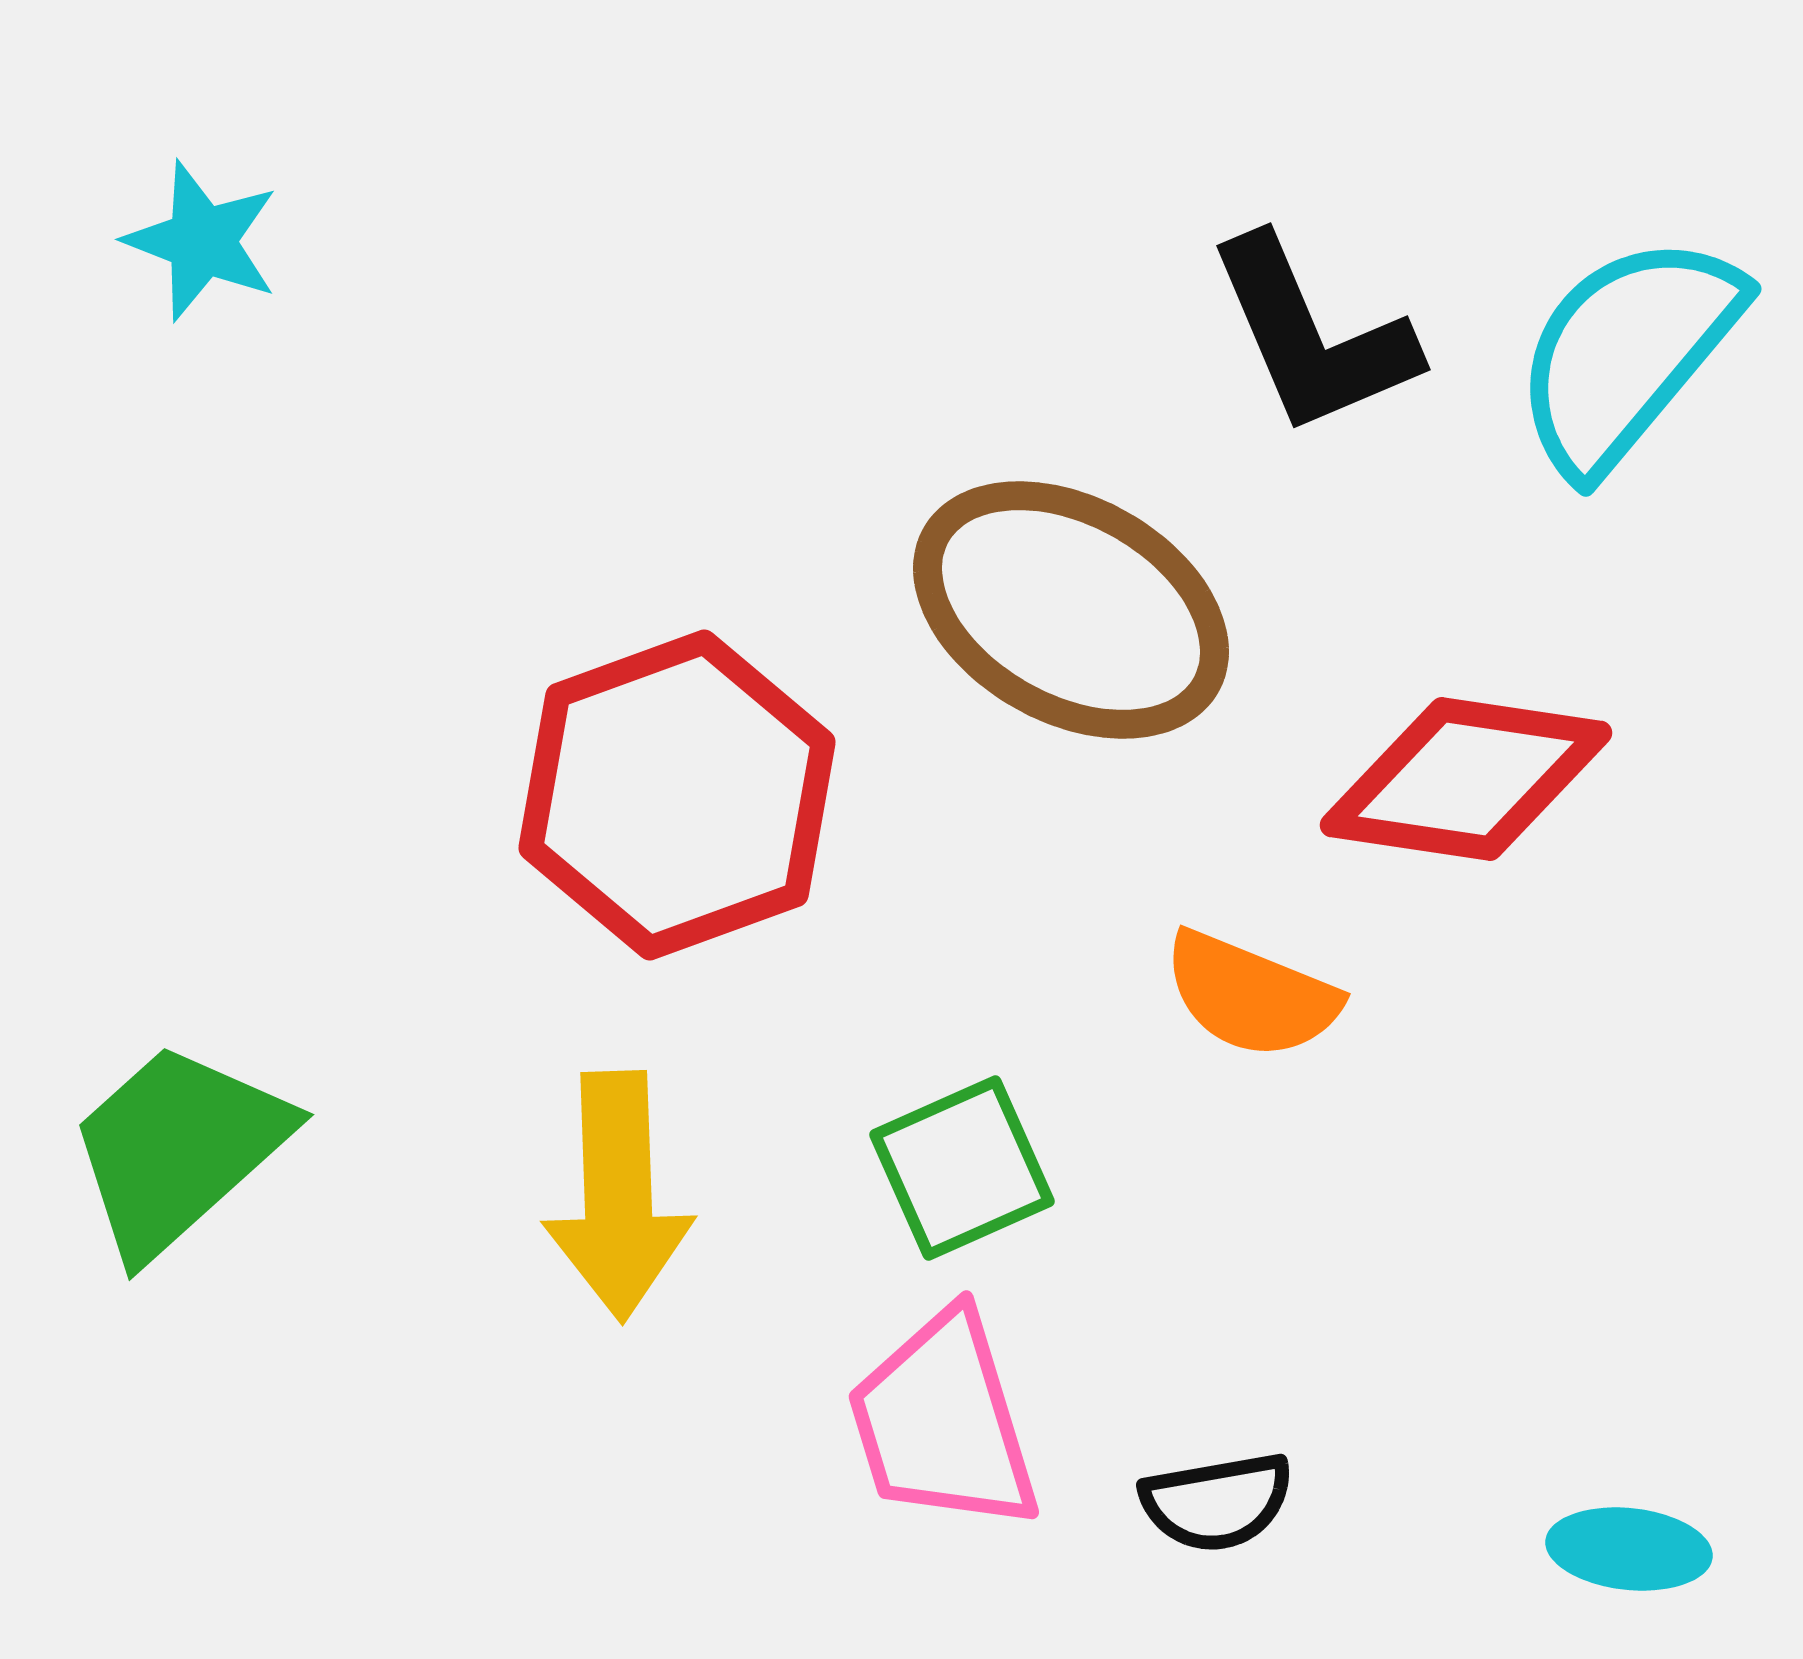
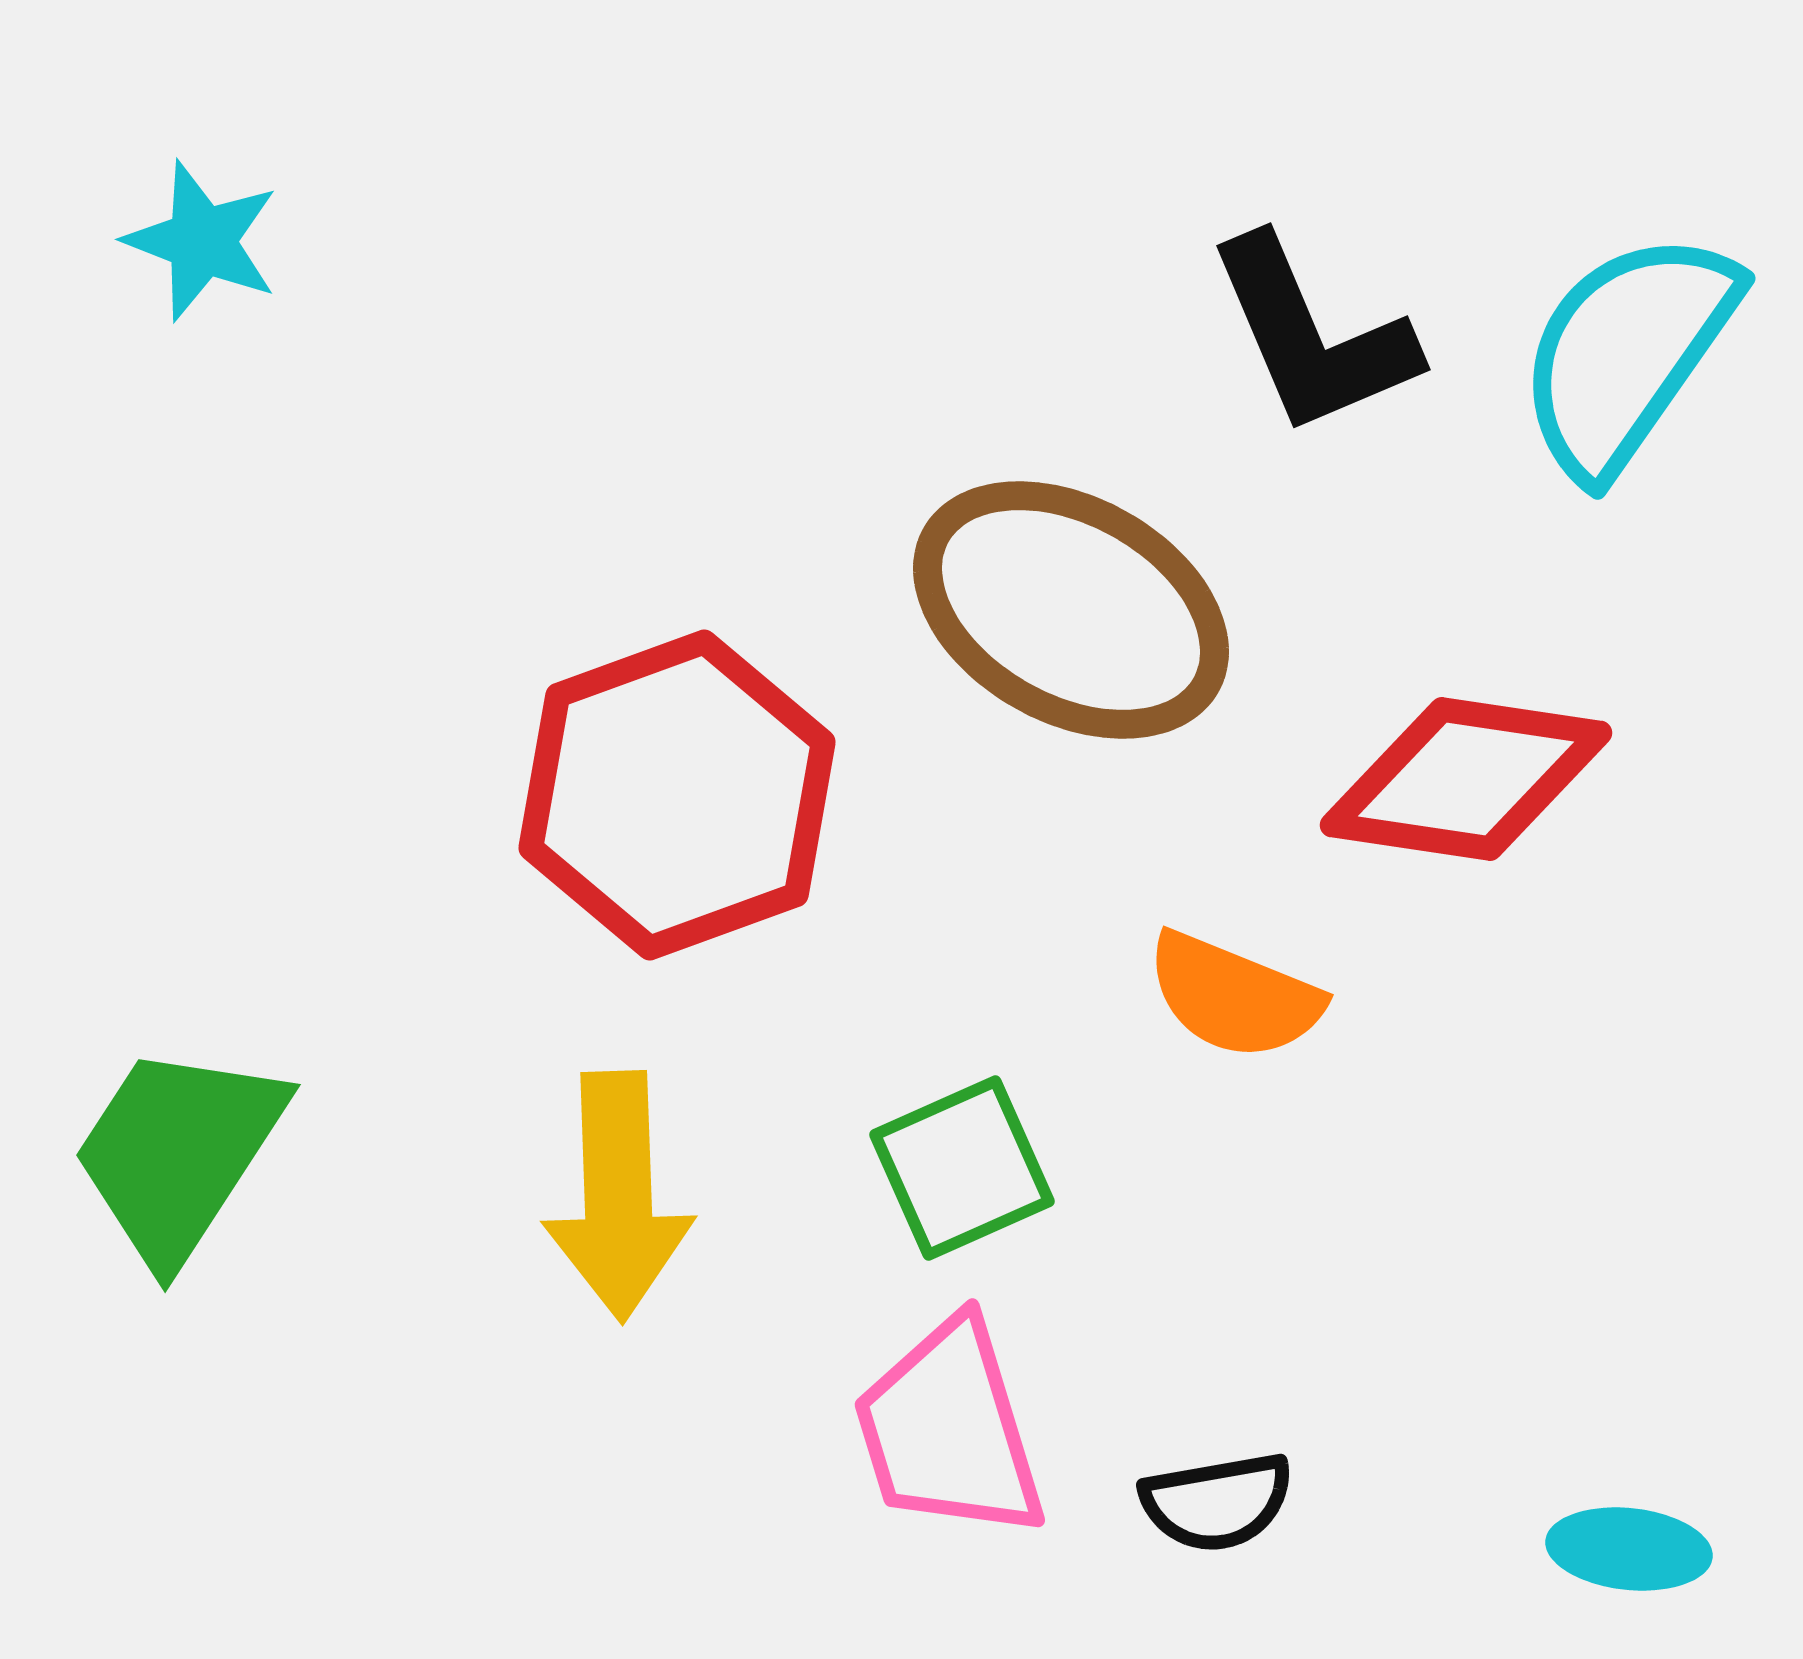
cyan semicircle: rotated 5 degrees counterclockwise
orange semicircle: moved 17 px left, 1 px down
green trapezoid: moved 4 px down; rotated 15 degrees counterclockwise
pink trapezoid: moved 6 px right, 8 px down
